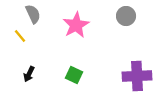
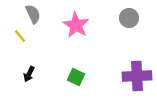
gray circle: moved 3 px right, 2 px down
pink star: rotated 12 degrees counterclockwise
green square: moved 2 px right, 2 px down
